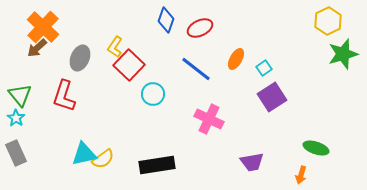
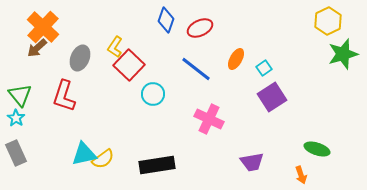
green ellipse: moved 1 px right, 1 px down
orange arrow: rotated 36 degrees counterclockwise
